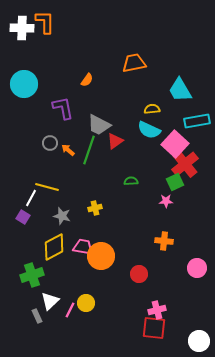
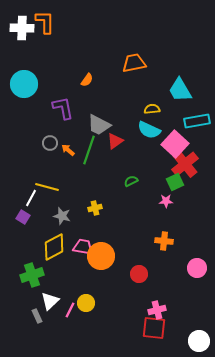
green semicircle: rotated 24 degrees counterclockwise
